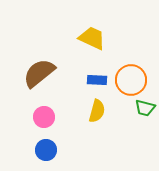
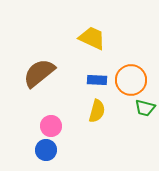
pink circle: moved 7 px right, 9 px down
